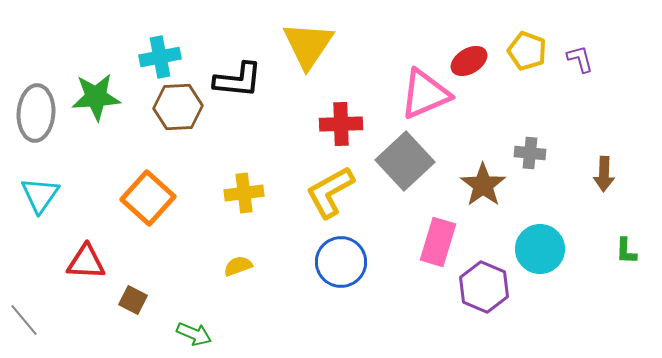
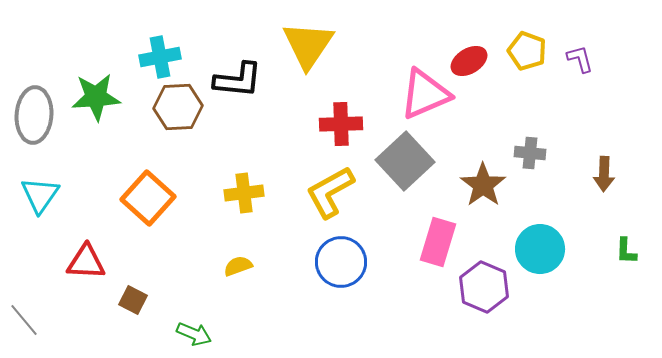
gray ellipse: moved 2 px left, 2 px down
